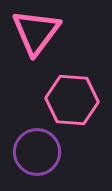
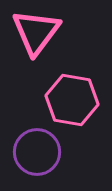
pink hexagon: rotated 6 degrees clockwise
